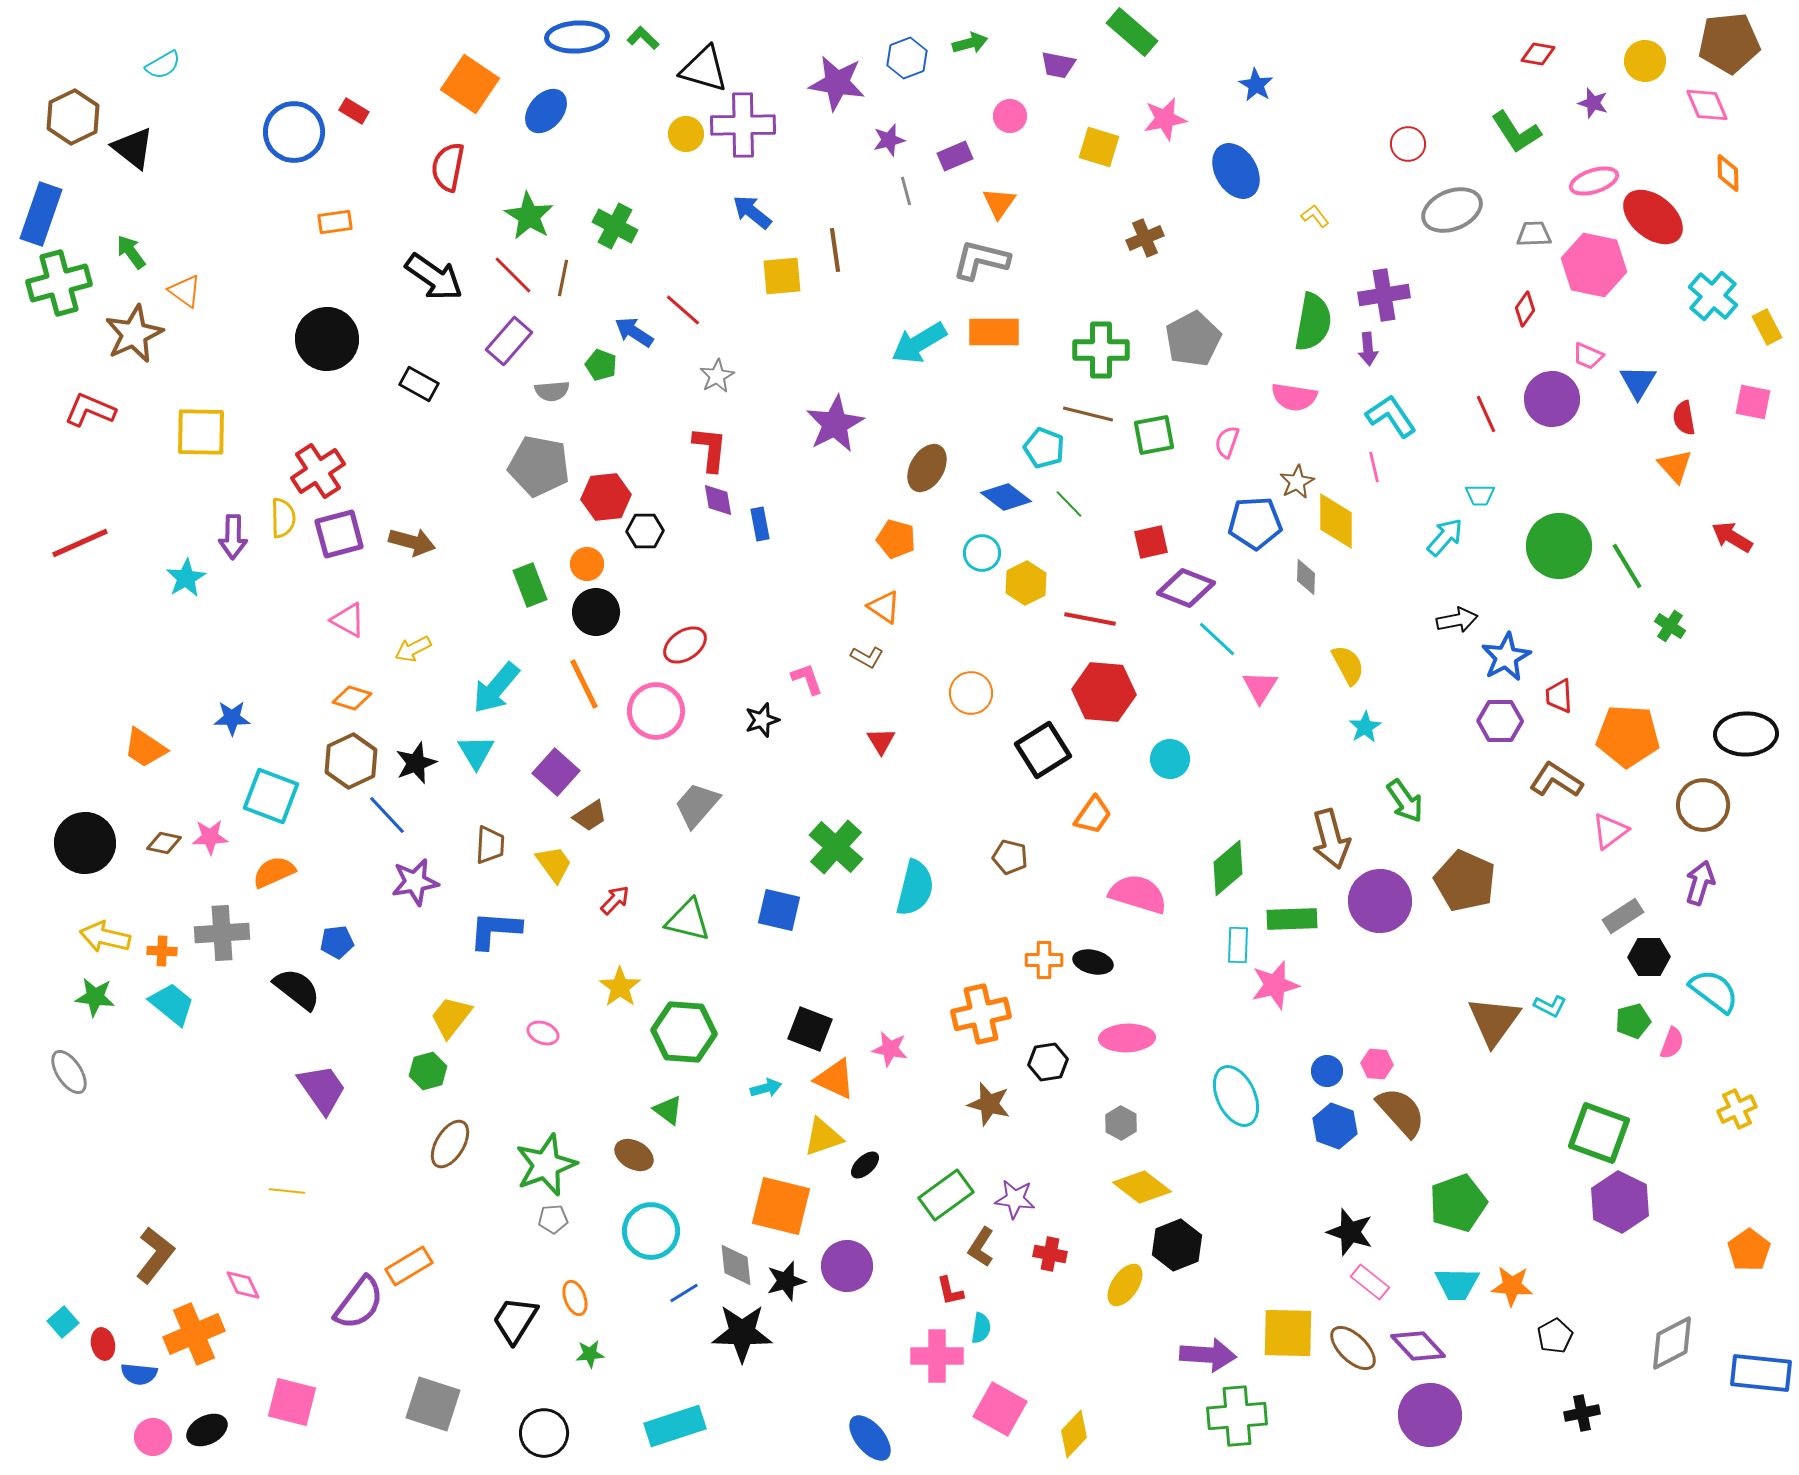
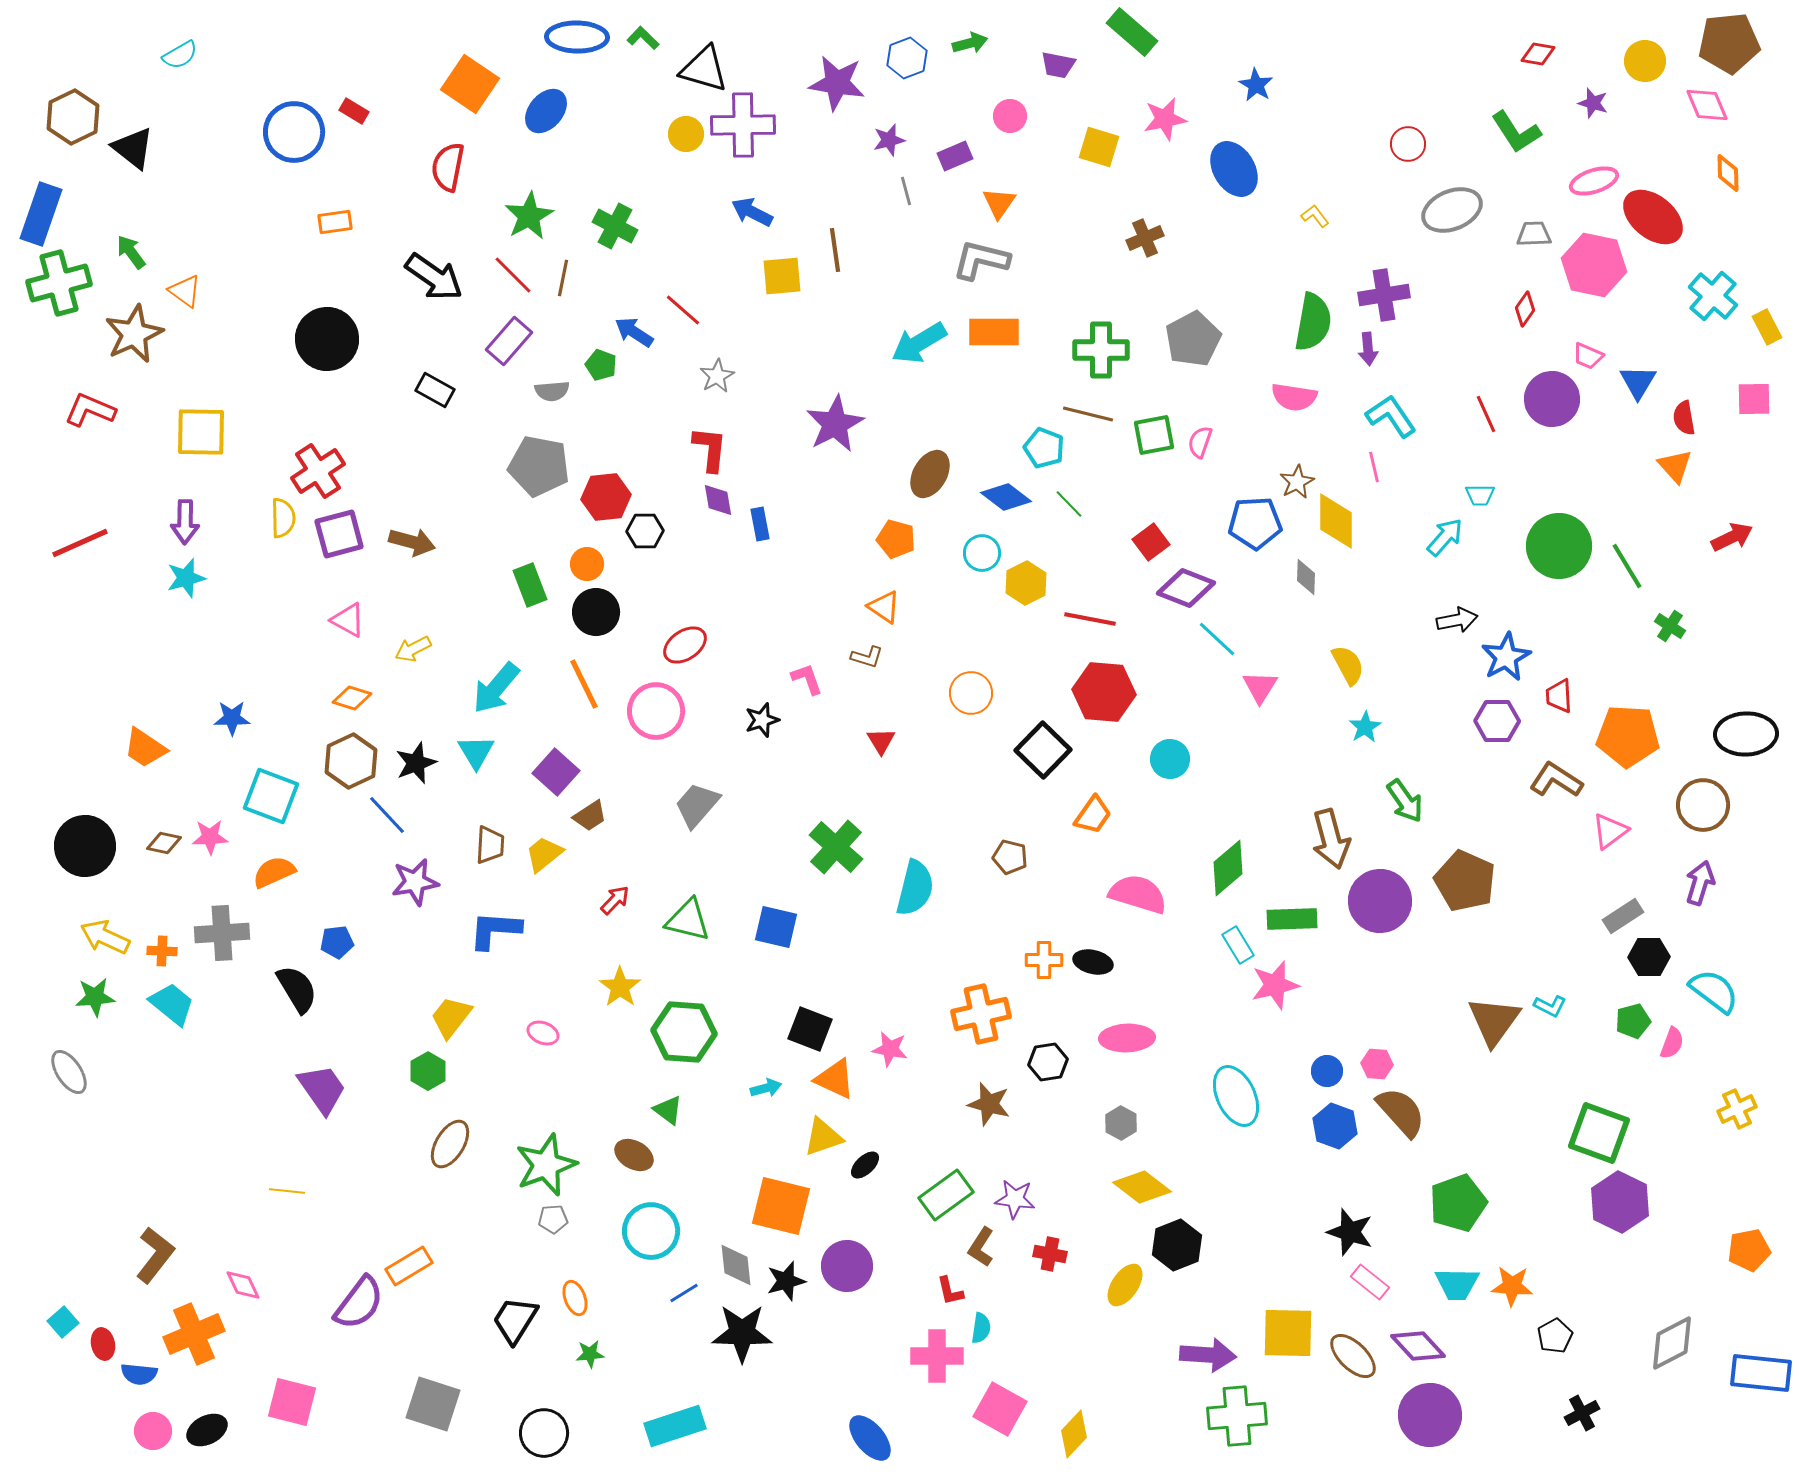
blue ellipse at (577, 37): rotated 4 degrees clockwise
cyan semicircle at (163, 65): moved 17 px right, 10 px up
blue ellipse at (1236, 171): moved 2 px left, 2 px up
blue arrow at (752, 212): rotated 12 degrees counterclockwise
green star at (529, 216): rotated 12 degrees clockwise
black rectangle at (419, 384): moved 16 px right, 6 px down
pink square at (1753, 402): moved 1 px right, 3 px up; rotated 12 degrees counterclockwise
pink semicircle at (1227, 442): moved 27 px left
brown ellipse at (927, 468): moved 3 px right, 6 px down
purple arrow at (233, 537): moved 48 px left, 15 px up
red arrow at (1732, 537): rotated 123 degrees clockwise
red square at (1151, 542): rotated 24 degrees counterclockwise
cyan star at (186, 578): rotated 15 degrees clockwise
brown L-shape at (867, 657): rotated 12 degrees counterclockwise
purple hexagon at (1500, 721): moved 3 px left
black square at (1043, 750): rotated 14 degrees counterclockwise
black circle at (85, 843): moved 3 px down
yellow trapezoid at (554, 864): moved 10 px left, 10 px up; rotated 93 degrees counterclockwise
blue square at (779, 910): moved 3 px left, 17 px down
yellow arrow at (105, 937): rotated 12 degrees clockwise
cyan rectangle at (1238, 945): rotated 33 degrees counterclockwise
black semicircle at (297, 989): rotated 21 degrees clockwise
green star at (95, 997): rotated 12 degrees counterclockwise
green hexagon at (428, 1071): rotated 15 degrees counterclockwise
orange pentagon at (1749, 1250): rotated 24 degrees clockwise
brown ellipse at (1353, 1348): moved 8 px down
black cross at (1582, 1413): rotated 16 degrees counterclockwise
pink circle at (153, 1437): moved 6 px up
